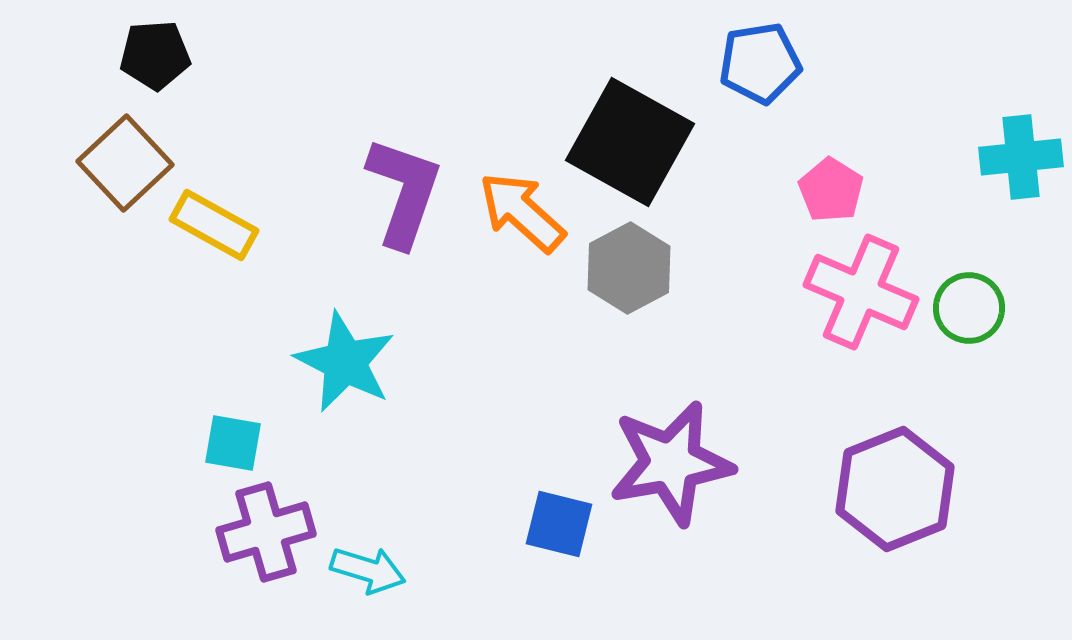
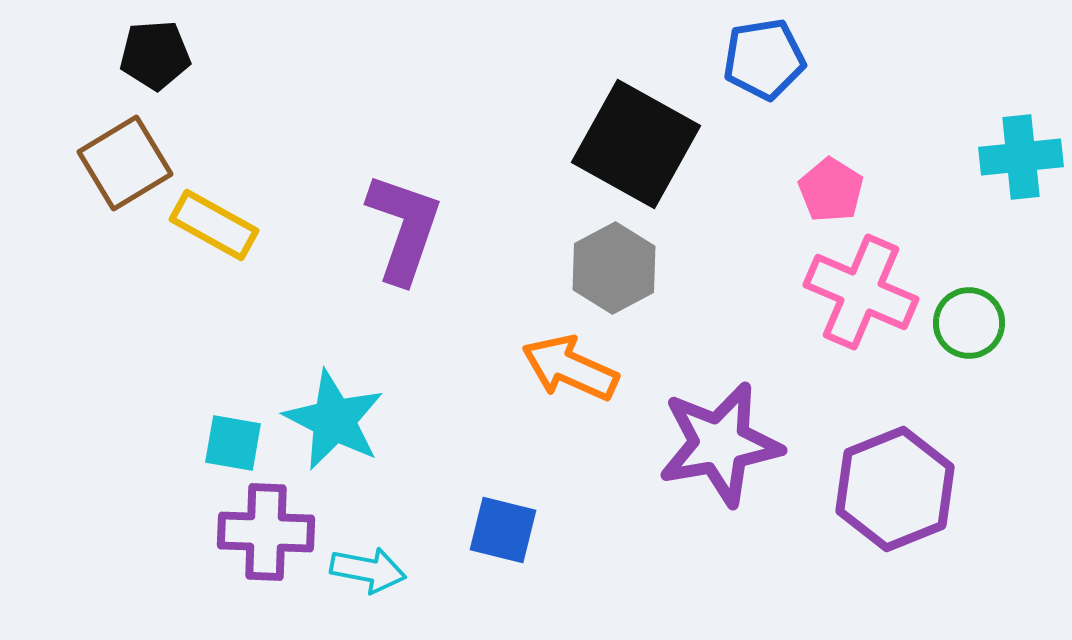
blue pentagon: moved 4 px right, 4 px up
black square: moved 6 px right, 2 px down
brown square: rotated 12 degrees clockwise
purple L-shape: moved 36 px down
orange arrow: moved 48 px right, 156 px down; rotated 18 degrees counterclockwise
gray hexagon: moved 15 px left
green circle: moved 15 px down
cyan star: moved 11 px left, 58 px down
purple star: moved 49 px right, 19 px up
blue square: moved 56 px left, 6 px down
purple cross: rotated 18 degrees clockwise
cyan arrow: rotated 6 degrees counterclockwise
